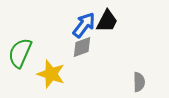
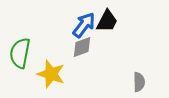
green semicircle: rotated 12 degrees counterclockwise
